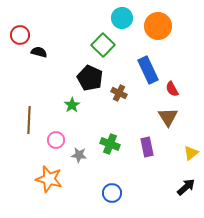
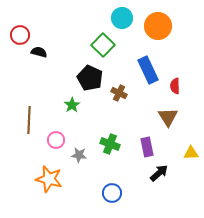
red semicircle: moved 3 px right, 3 px up; rotated 28 degrees clockwise
yellow triangle: rotated 35 degrees clockwise
black arrow: moved 27 px left, 14 px up
